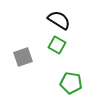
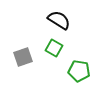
green square: moved 3 px left, 3 px down
green pentagon: moved 8 px right, 12 px up
